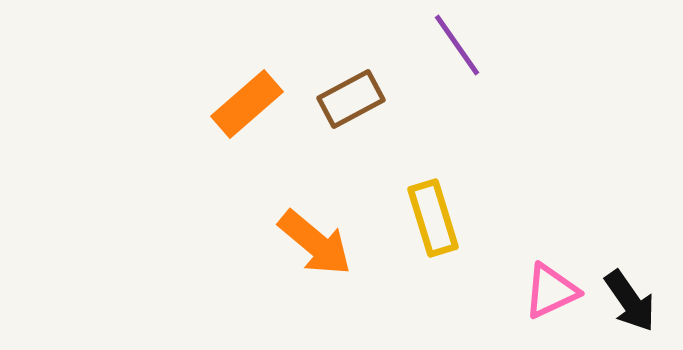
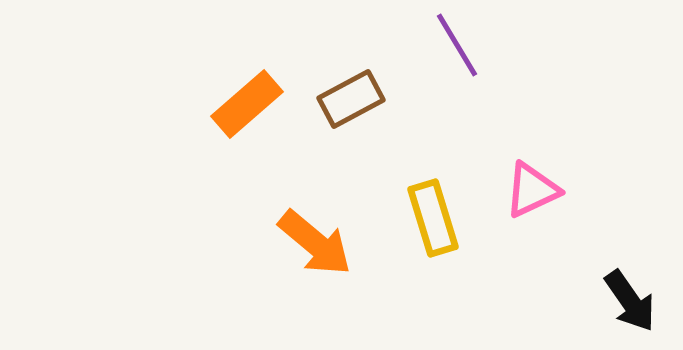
purple line: rotated 4 degrees clockwise
pink triangle: moved 19 px left, 101 px up
